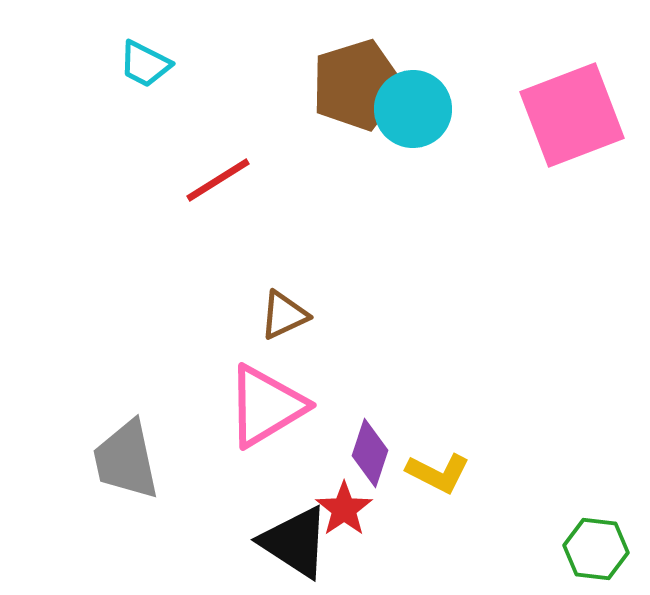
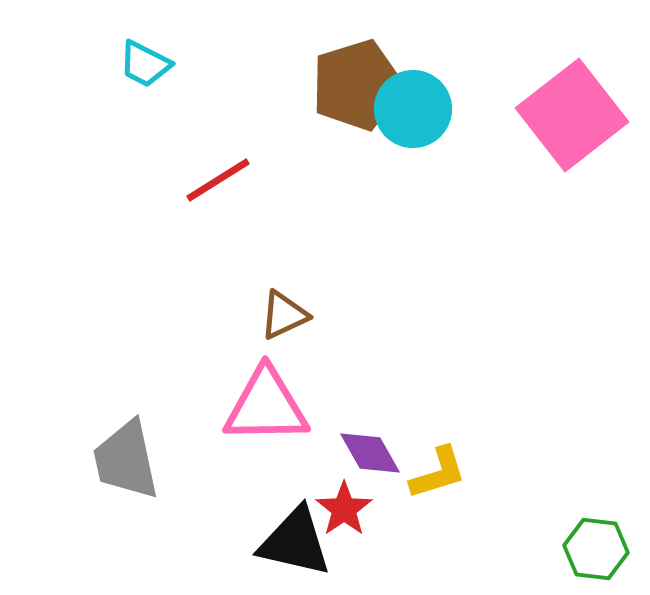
pink square: rotated 17 degrees counterclockwise
pink triangle: rotated 30 degrees clockwise
purple diamond: rotated 48 degrees counterclockwise
yellow L-shape: rotated 44 degrees counterclockwise
black triangle: rotated 20 degrees counterclockwise
